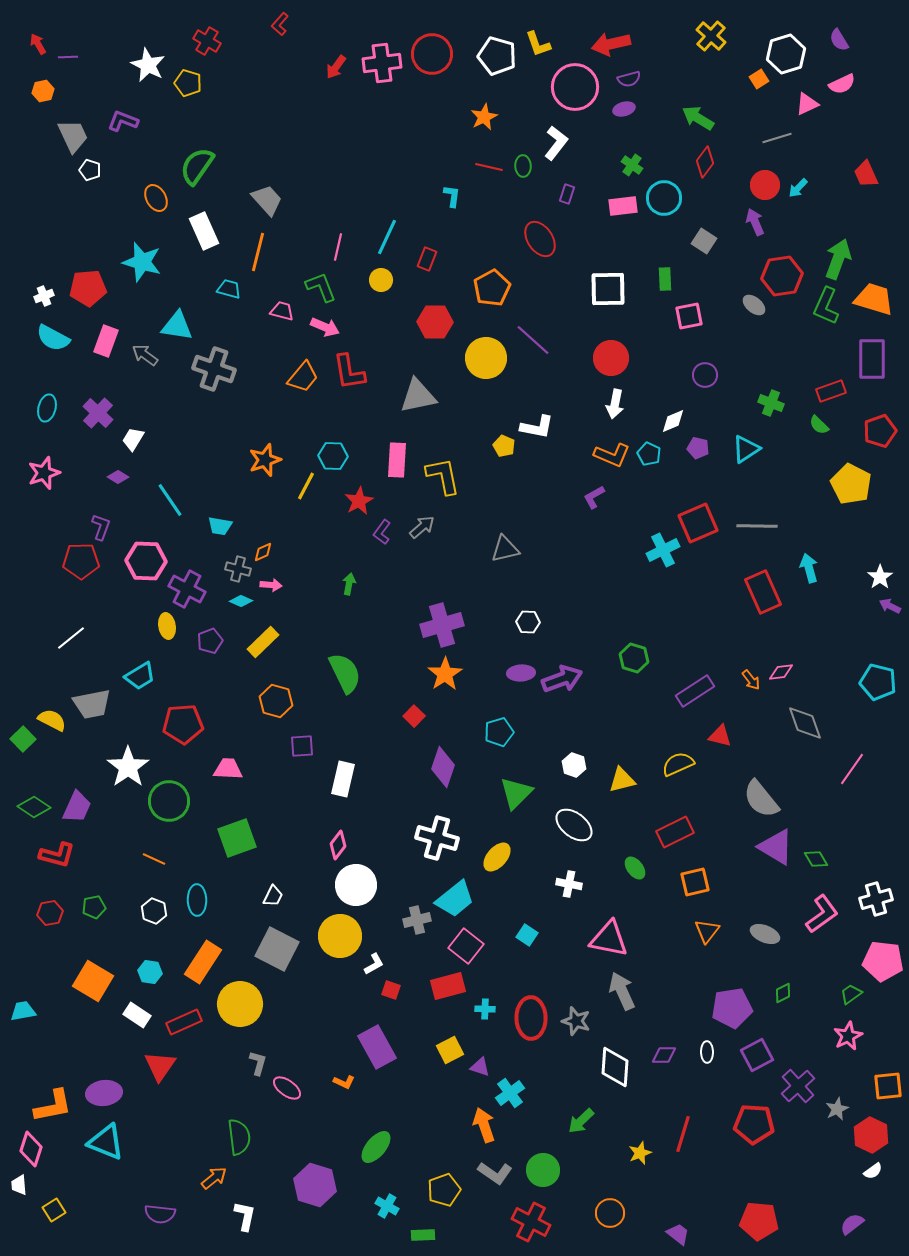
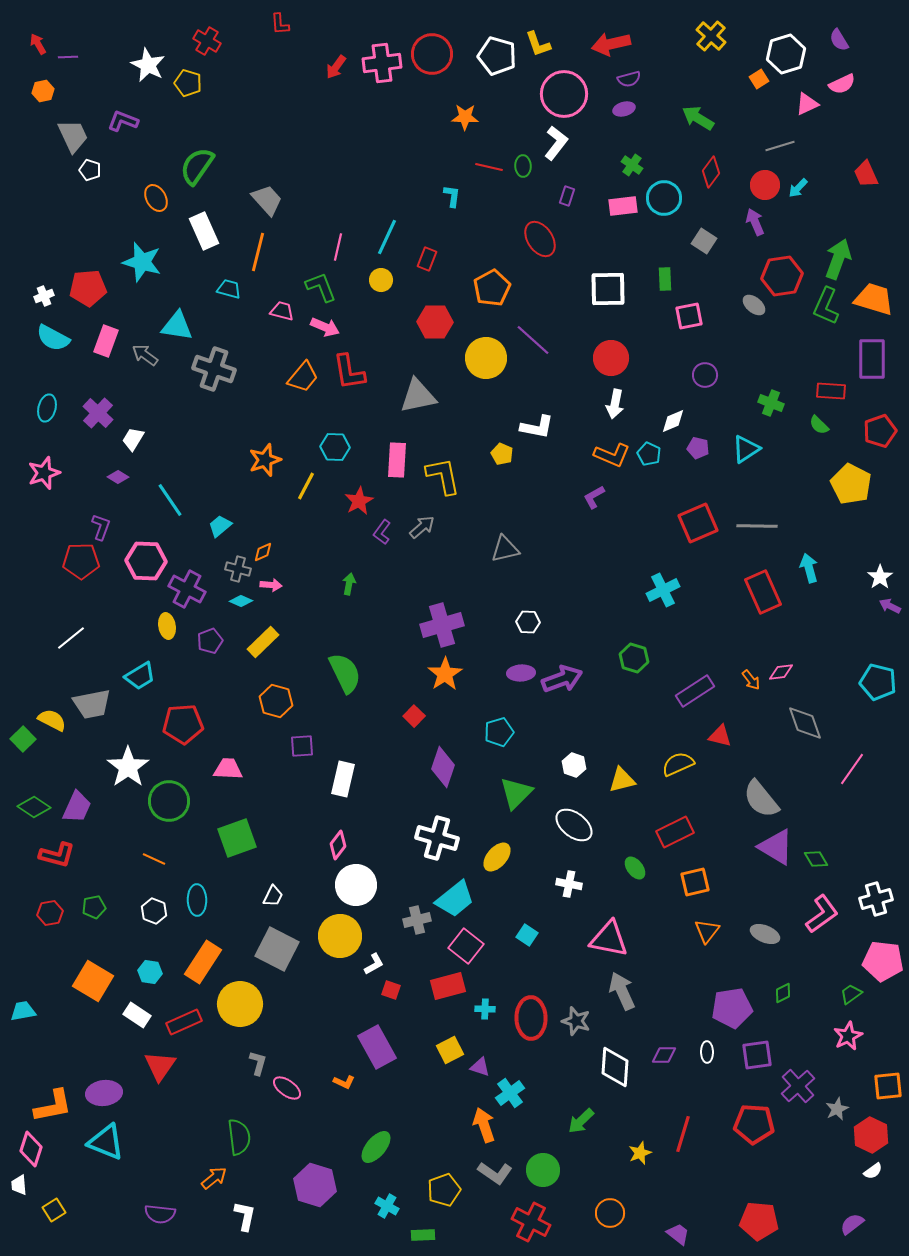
red L-shape at (280, 24): rotated 45 degrees counterclockwise
pink circle at (575, 87): moved 11 px left, 7 px down
orange star at (484, 117): moved 19 px left; rotated 28 degrees clockwise
gray line at (777, 138): moved 3 px right, 8 px down
red diamond at (705, 162): moved 6 px right, 10 px down
purple rectangle at (567, 194): moved 2 px down
red rectangle at (831, 391): rotated 24 degrees clockwise
yellow pentagon at (504, 446): moved 2 px left, 8 px down
cyan hexagon at (333, 456): moved 2 px right, 9 px up
cyan trapezoid at (220, 526): rotated 130 degrees clockwise
cyan cross at (663, 550): moved 40 px down
purple square at (757, 1055): rotated 20 degrees clockwise
